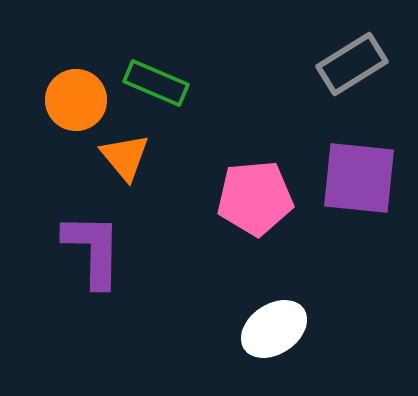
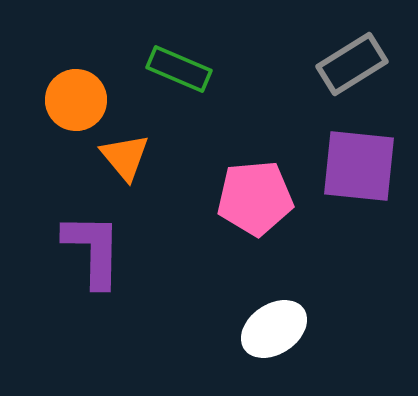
green rectangle: moved 23 px right, 14 px up
purple square: moved 12 px up
